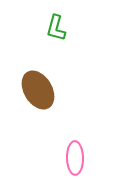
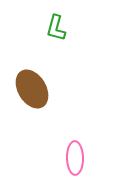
brown ellipse: moved 6 px left, 1 px up
